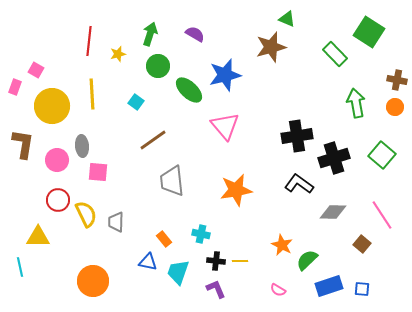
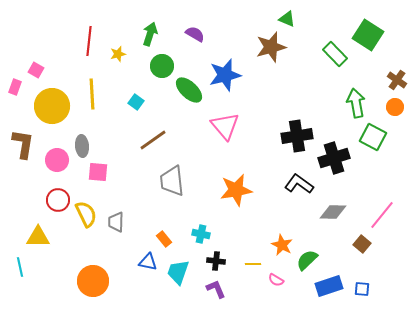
green square at (369, 32): moved 1 px left, 3 px down
green circle at (158, 66): moved 4 px right
brown cross at (397, 80): rotated 24 degrees clockwise
green square at (382, 155): moved 9 px left, 18 px up; rotated 12 degrees counterclockwise
pink line at (382, 215): rotated 72 degrees clockwise
yellow line at (240, 261): moved 13 px right, 3 px down
pink semicircle at (278, 290): moved 2 px left, 10 px up
